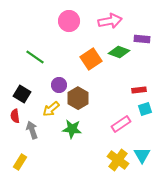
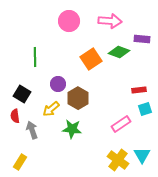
pink arrow: rotated 15 degrees clockwise
green line: rotated 54 degrees clockwise
purple circle: moved 1 px left, 1 px up
